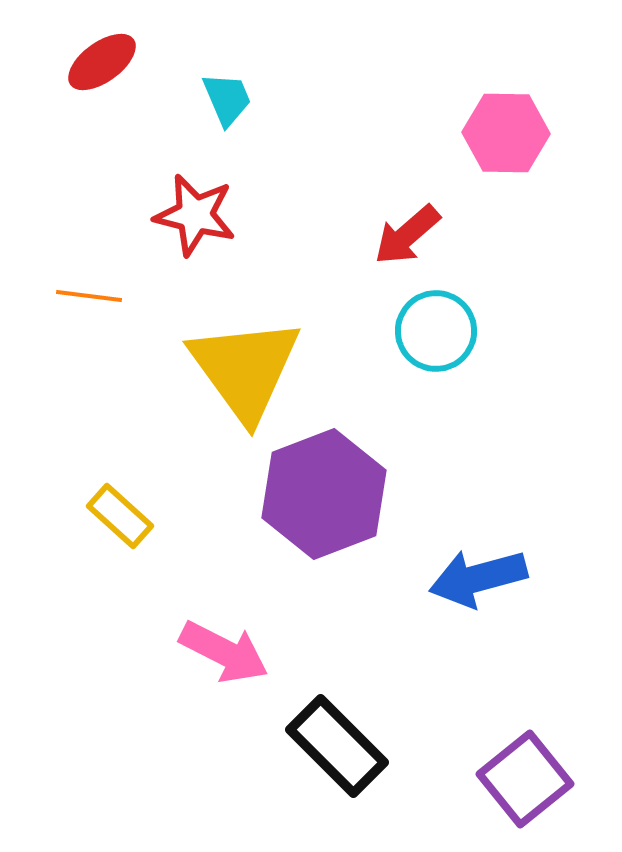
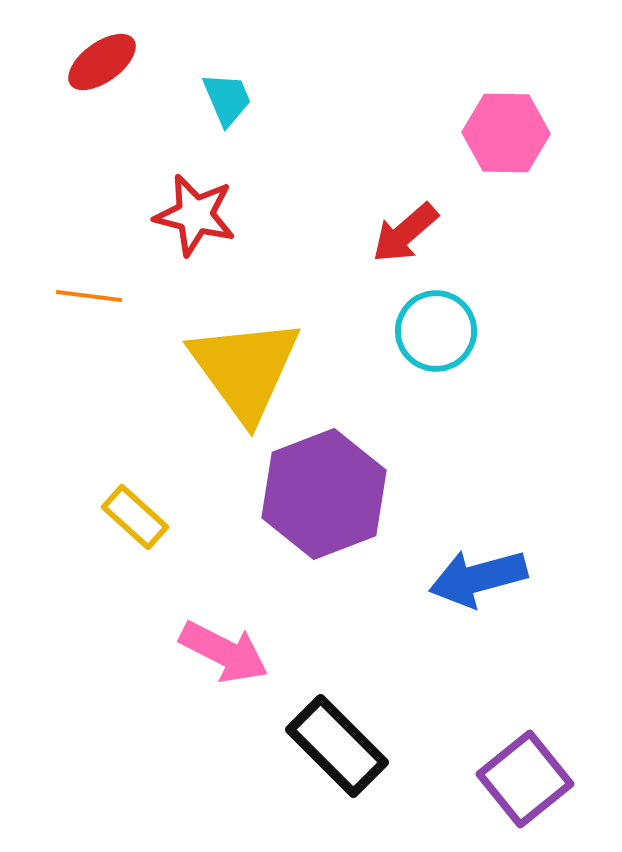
red arrow: moved 2 px left, 2 px up
yellow rectangle: moved 15 px right, 1 px down
